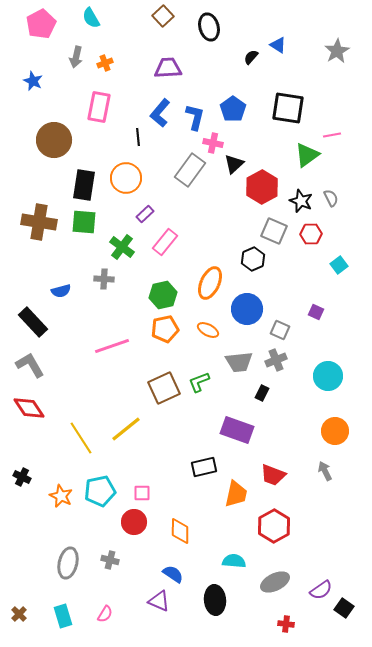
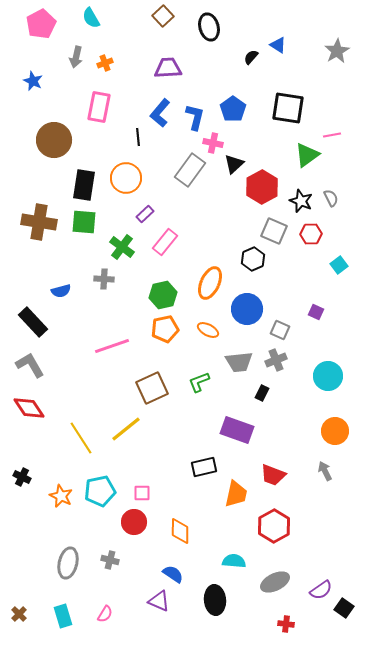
brown square at (164, 388): moved 12 px left
